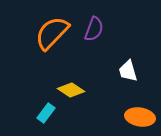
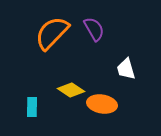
purple semicircle: rotated 50 degrees counterclockwise
white trapezoid: moved 2 px left, 2 px up
cyan rectangle: moved 14 px left, 6 px up; rotated 36 degrees counterclockwise
orange ellipse: moved 38 px left, 13 px up
